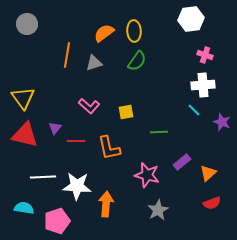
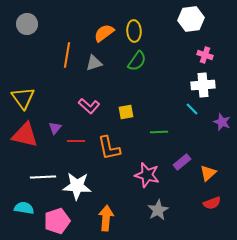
cyan line: moved 2 px left, 1 px up
orange arrow: moved 14 px down
